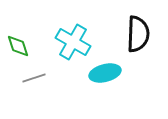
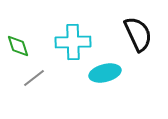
black semicircle: rotated 27 degrees counterclockwise
cyan cross: rotated 32 degrees counterclockwise
gray line: rotated 20 degrees counterclockwise
